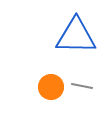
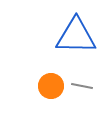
orange circle: moved 1 px up
